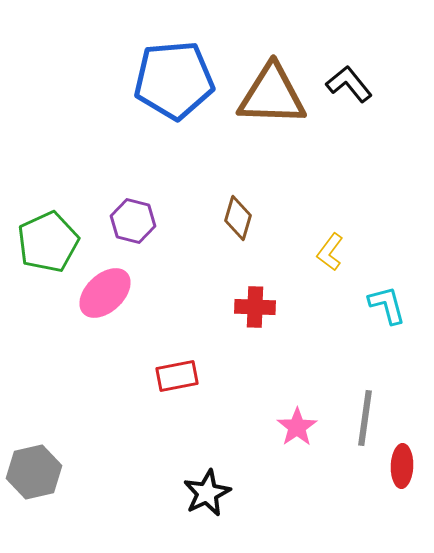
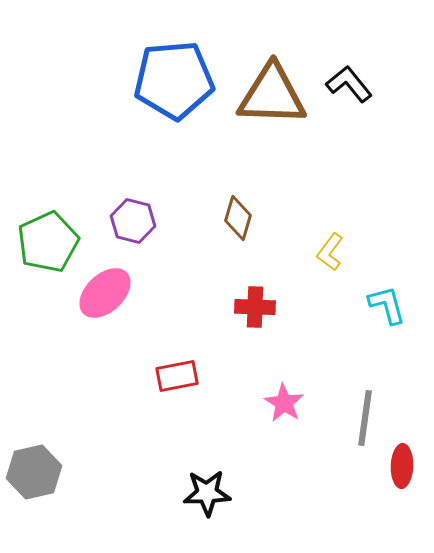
pink star: moved 13 px left, 24 px up; rotated 6 degrees counterclockwise
black star: rotated 24 degrees clockwise
